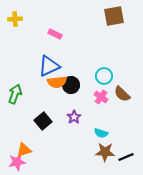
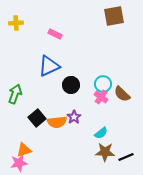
yellow cross: moved 1 px right, 4 px down
cyan circle: moved 1 px left, 8 px down
orange semicircle: moved 40 px down
black square: moved 6 px left, 3 px up
cyan semicircle: rotated 56 degrees counterclockwise
pink star: moved 2 px right, 1 px down
